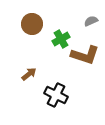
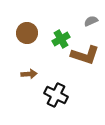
brown circle: moved 5 px left, 9 px down
brown arrow: rotated 35 degrees clockwise
